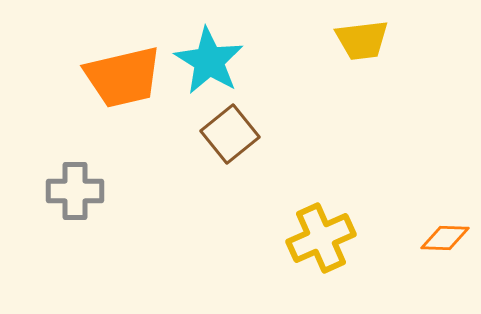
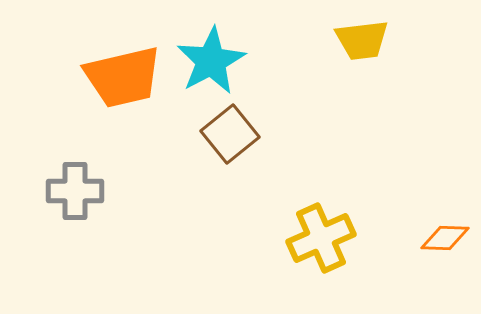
cyan star: moved 2 px right; rotated 12 degrees clockwise
